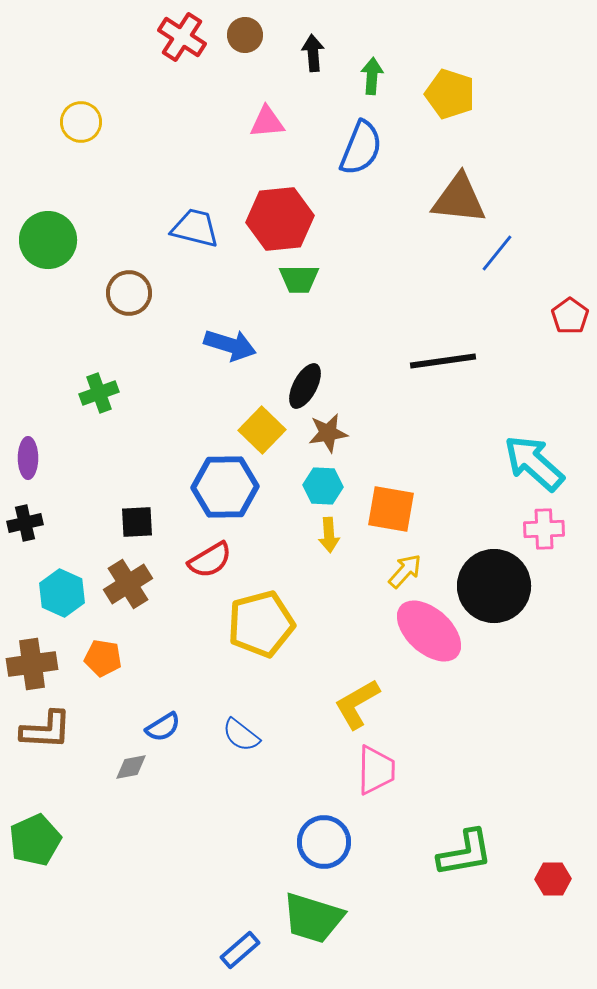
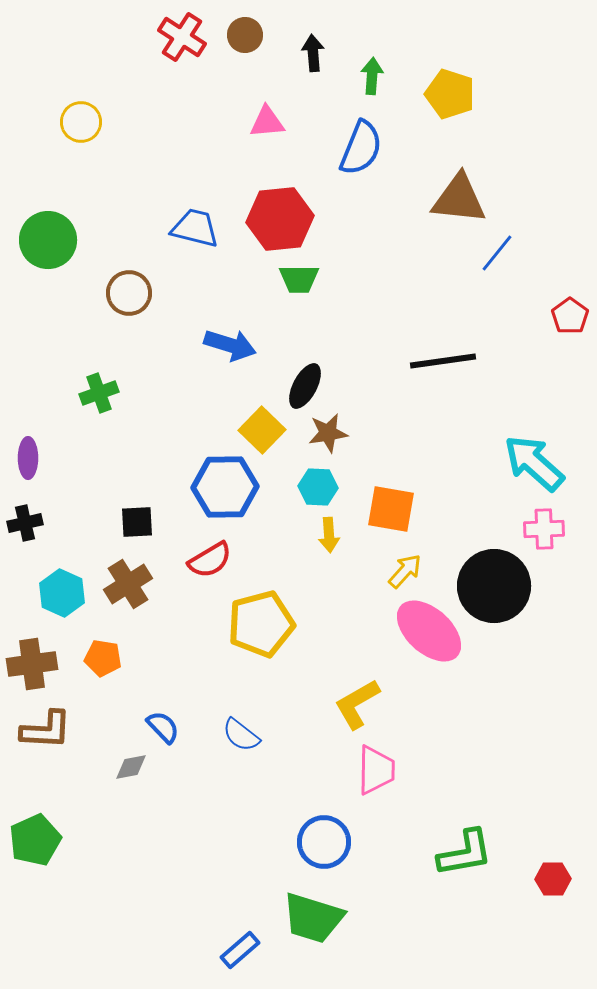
cyan hexagon at (323, 486): moved 5 px left, 1 px down
blue semicircle at (163, 727): rotated 102 degrees counterclockwise
